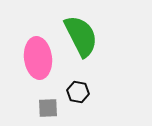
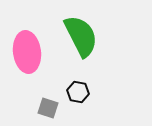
pink ellipse: moved 11 px left, 6 px up
gray square: rotated 20 degrees clockwise
